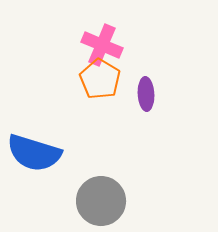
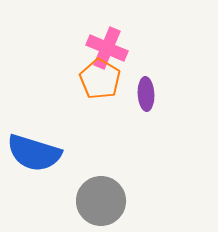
pink cross: moved 5 px right, 3 px down
